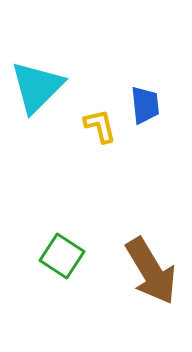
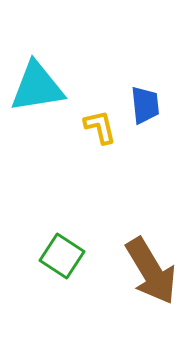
cyan triangle: rotated 36 degrees clockwise
yellow L-shape: moved 1 px down
